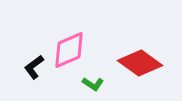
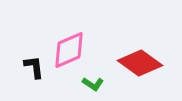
black L-shape: rotated 120 degrees clockwise
